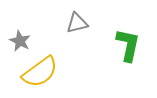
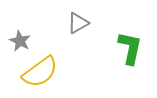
gray triangle: moved 1 px right; rotated 15 degrees counterclockwise
green L-shape: moved 2 px right, 3 px down
